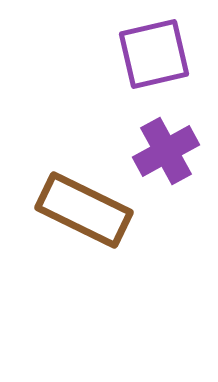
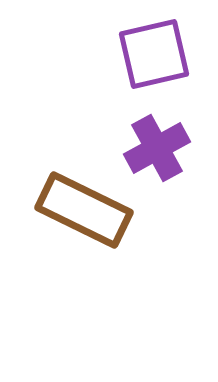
purple cross: moved 9 px left, 3 px up
